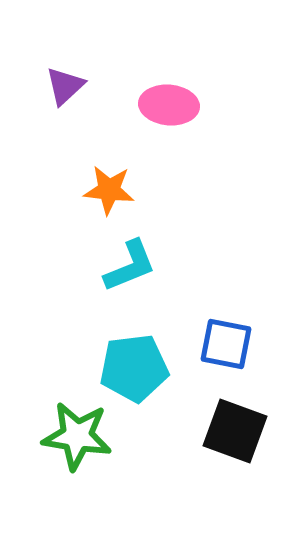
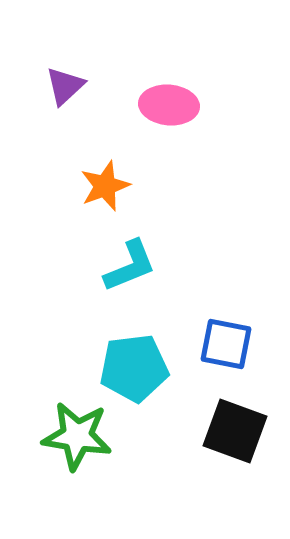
orange star: moved 4 px left, 4 px up; rotated 27 degrees counterclockwise
